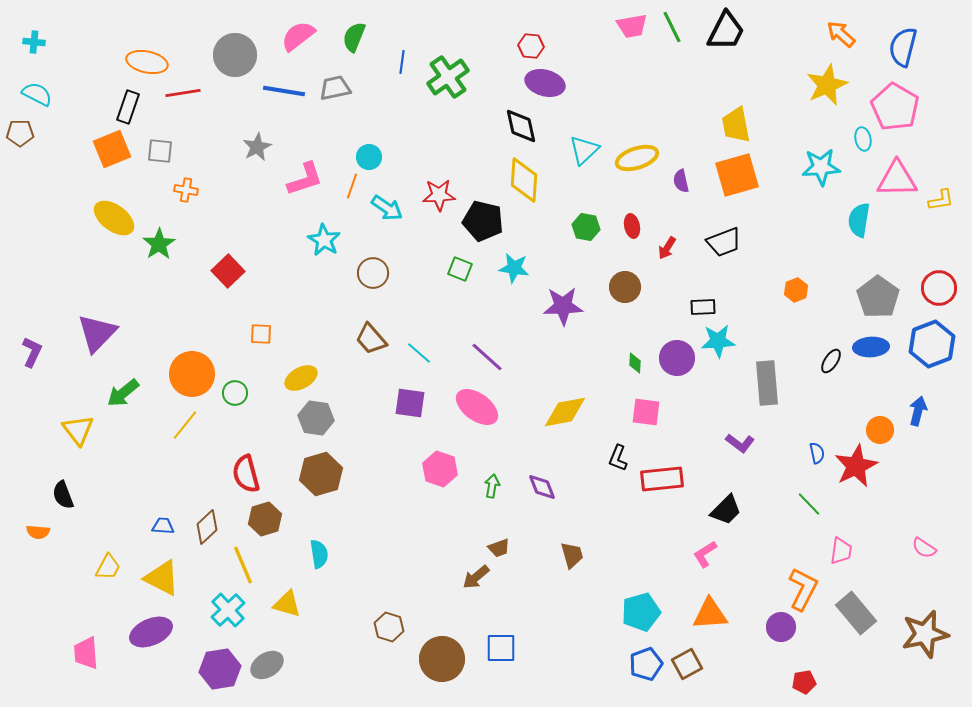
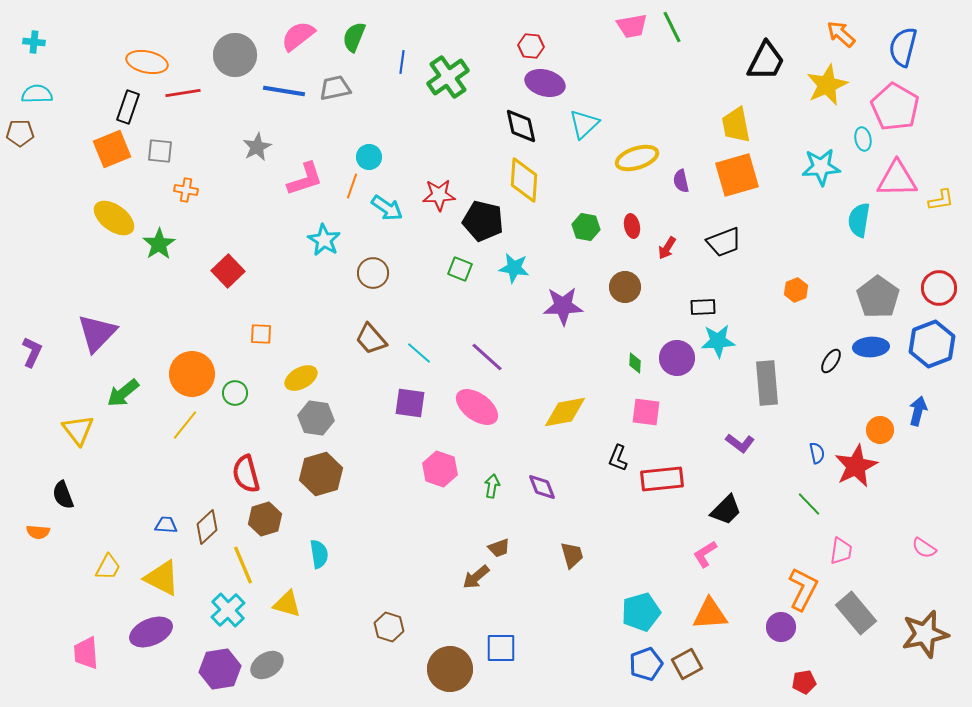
black trapezoid at (726, 31): moved 40 px right, 30 px down
cyan semicircle at (37, 94): rotated 28 degrees counterclockwise
cyan triangle at (584, 150): moved 26 px up
blue trapezoid at (163, 526): moved 3 px right, 1 px up
brown circle at (442, 659): moved 8 px right, 10 px down
